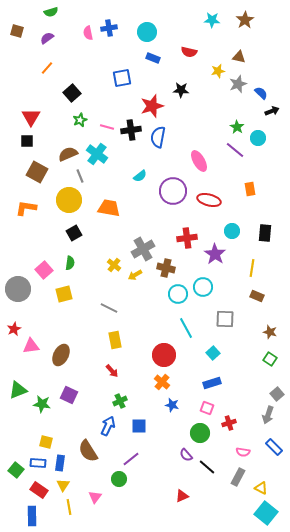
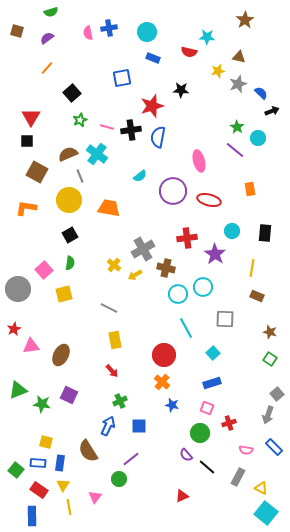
cyan star at (212, 20): moved 5 px left, 17 px down
pink ellipse at (199, 161): rotated 15 degrees clockwise
black square at (74, 233): moved 4 px left, 2 px down
pink semicircle at (243, 452): moved 3 px right, 2 px up
